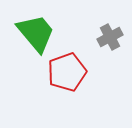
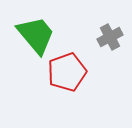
green trapezoid: moved 2 px down
